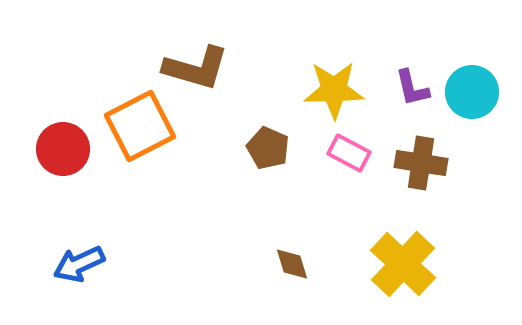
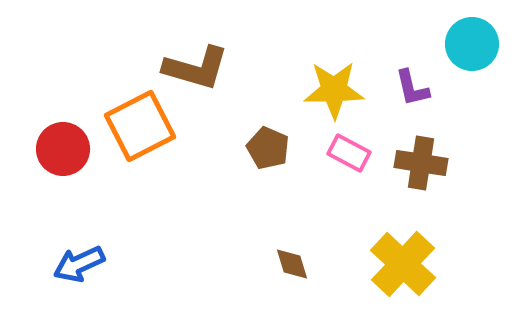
cyan circle: moved 48 px up
